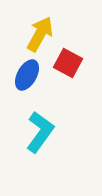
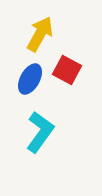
red square: moved 1 px left, 7 px down
blue ellipse: moved 3 px right, 4 px down
